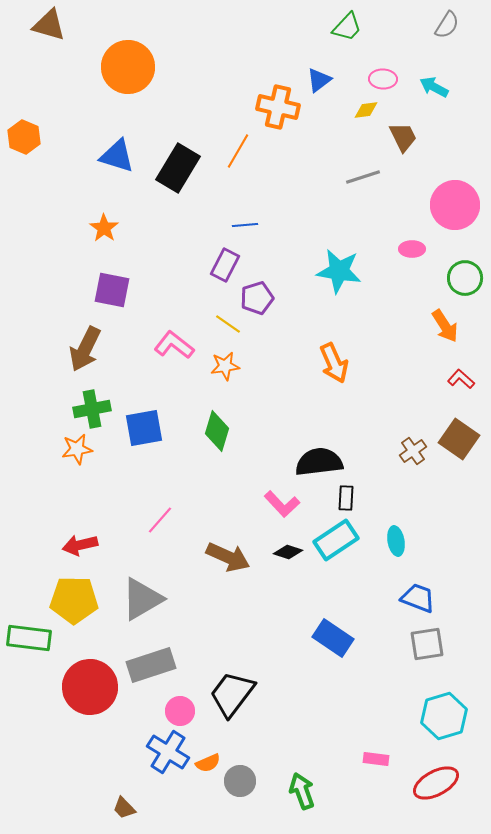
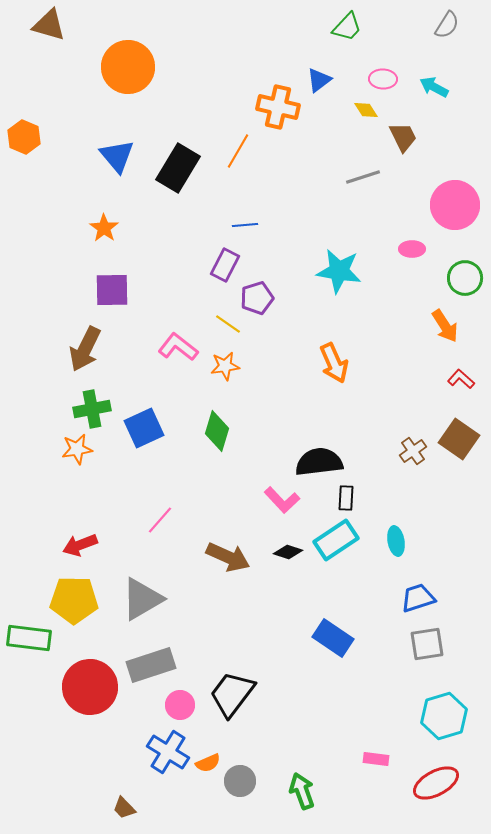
yellow diamond at (366, 110): rotated 65 degrees clockwise
blue triangle at (117, 156): rotated 33 degrees clockwise
purple square at (112, 290): rotated 12 degrees counterclockwise
pink L-shape at (174, 345): moved 4 px right, 2 px down
blue square at (144, 428): rotated 15 degrees counterclockwise
pink L-shape at (282, 504): moved 4 px up
red arrow at (80, 545): rotated 8 degrees counterclockwise
blue trapezoid at (418, 598): rotated 39 degrees counterclockwise
pink circle at (180, 711): moved 6 px up
